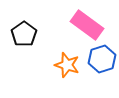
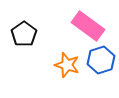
pink rectangle: moved 1 px right, 1 px down
blue hexagon: moved 1 px left, 1 px down
